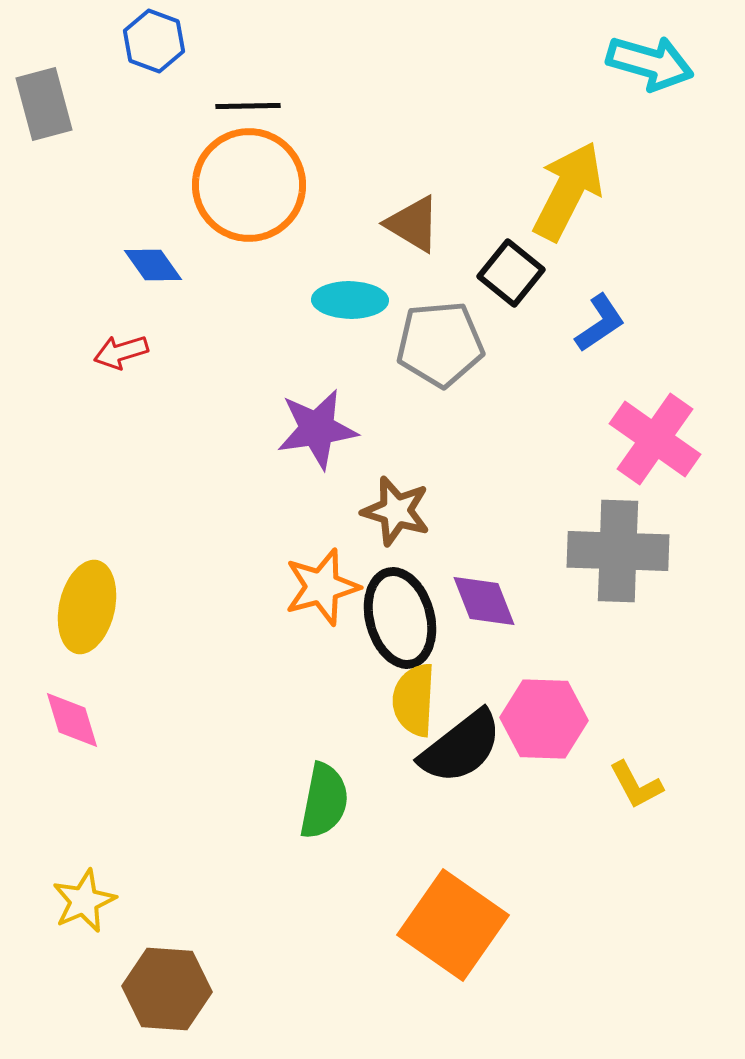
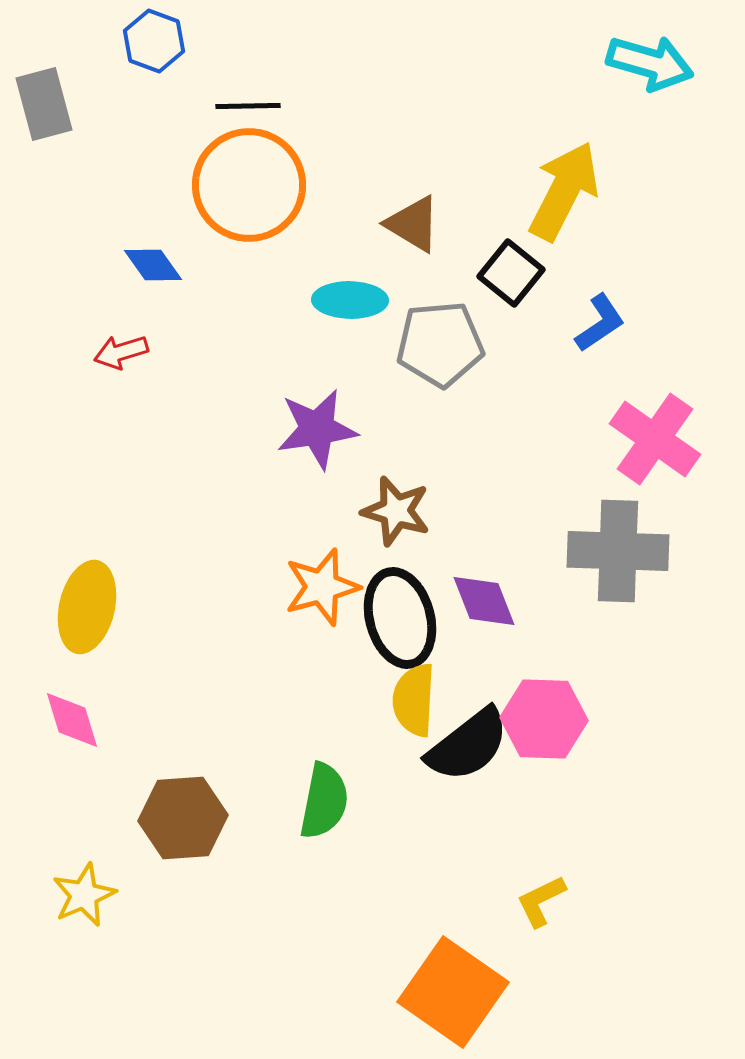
yellow arrow: moved 4 px left
black semicircle: moved 7 px right, 2 px up
yellow L-shape: moved 95 px left, 116 px down; rotated 92 degrees clockwise
yellow star: moved 6 px up
orange square: moved 67 px down
brown hexagon: moved 16 px right, 171 px up; rotated 8 degrees counterclockwise
